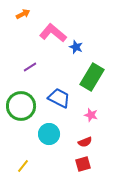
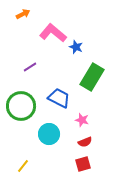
pink star: moved 9 px left, 5 px down
